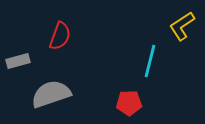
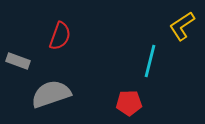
gray rectangle: rotated 35 degrees clockwise
